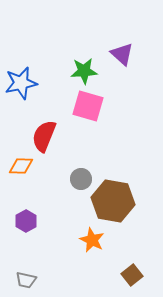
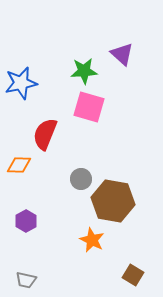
pink square: moved 1 px right, 1 px down
red semicircle: moved 1 px right, 2 px up
orange diamond: moved 2 px left, 1 px up
brown square: moved 1 px right; rotated 20 degrees counterclockwise
